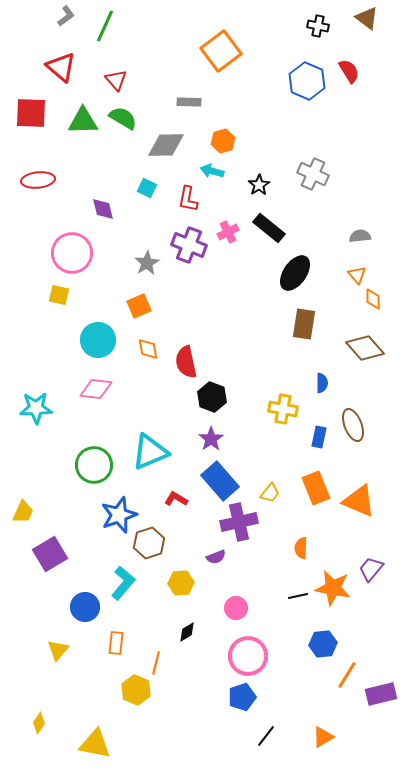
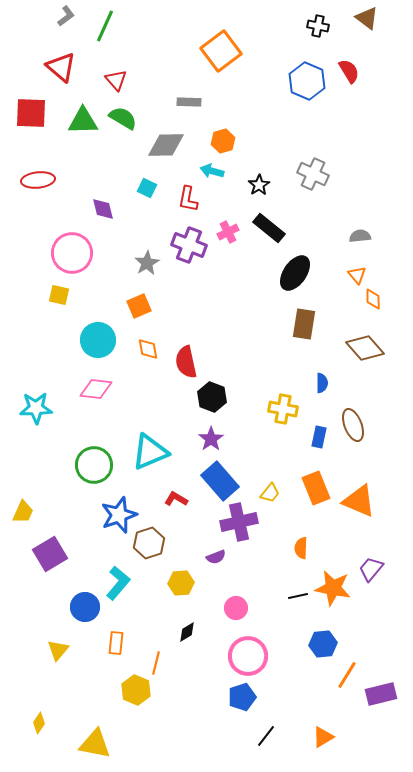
cyan L-shape at (123, 583): moved 5 px left
